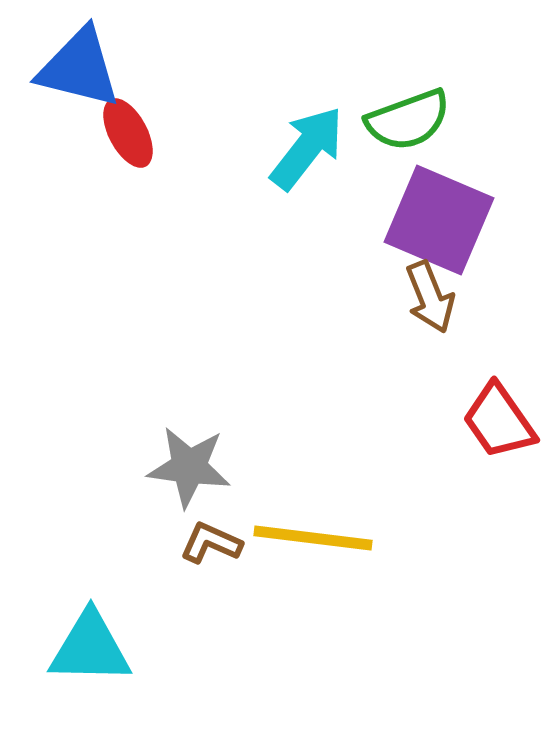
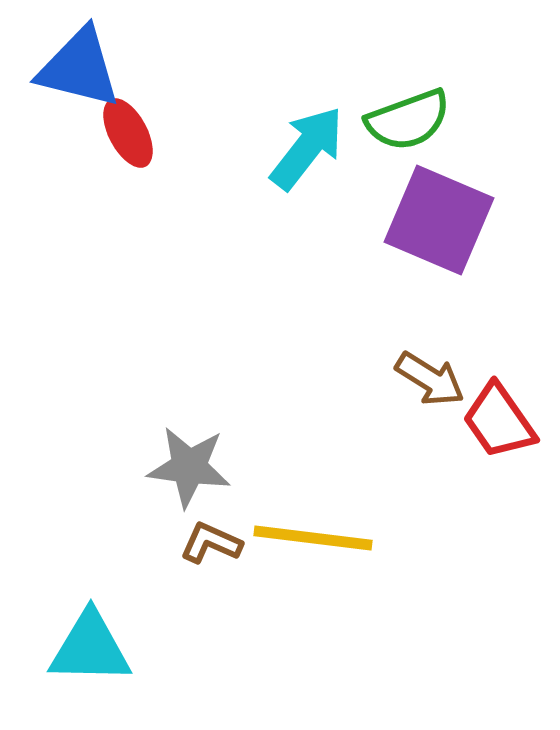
brown arrow: moved 82 px down; rotated 36 degrees counterclockwise
